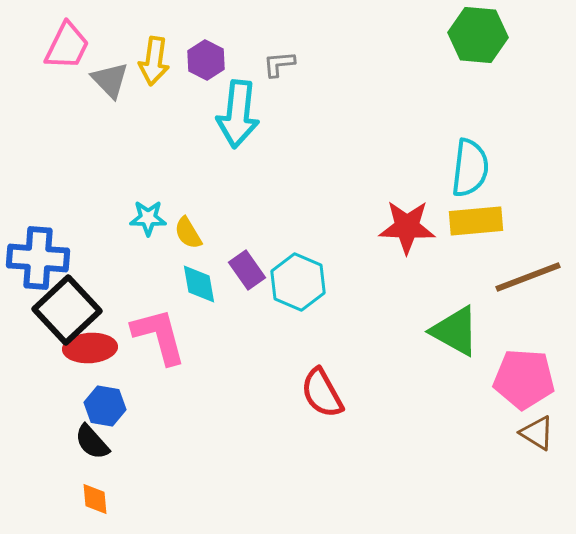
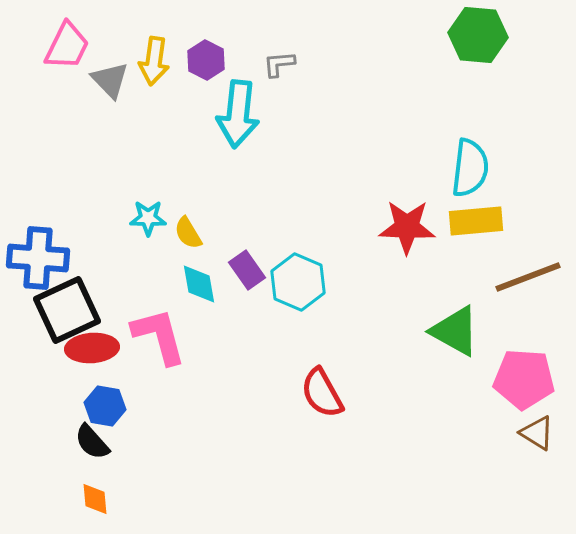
black square: rotated 18 degrees clockwise
red ellipse: moved 2 px right
